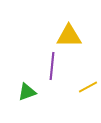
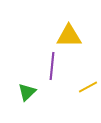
green triangle: rotated 24 degrees counterclockwise
